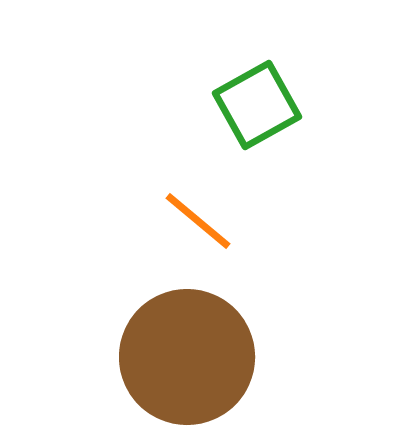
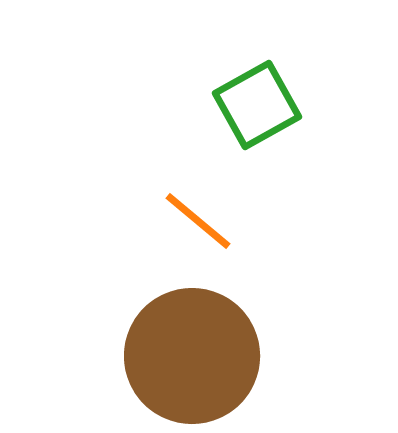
brown circle: moved 5 px right, 1 px up
